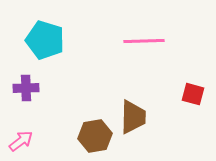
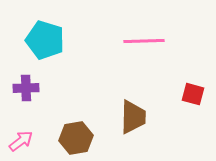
brown hexagon: moved 19 px left, 2 px down
